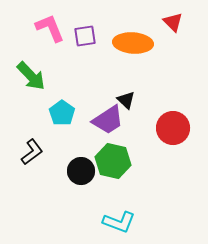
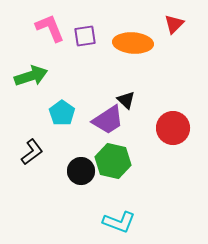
red triangle: moved 1 px right, 2 px down; rotated 30 degrees clockwise
green arrow: rotated 64 degrees counterclockwise
